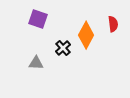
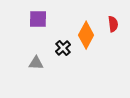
purple square: rotated 18 degrees counterclockwise
